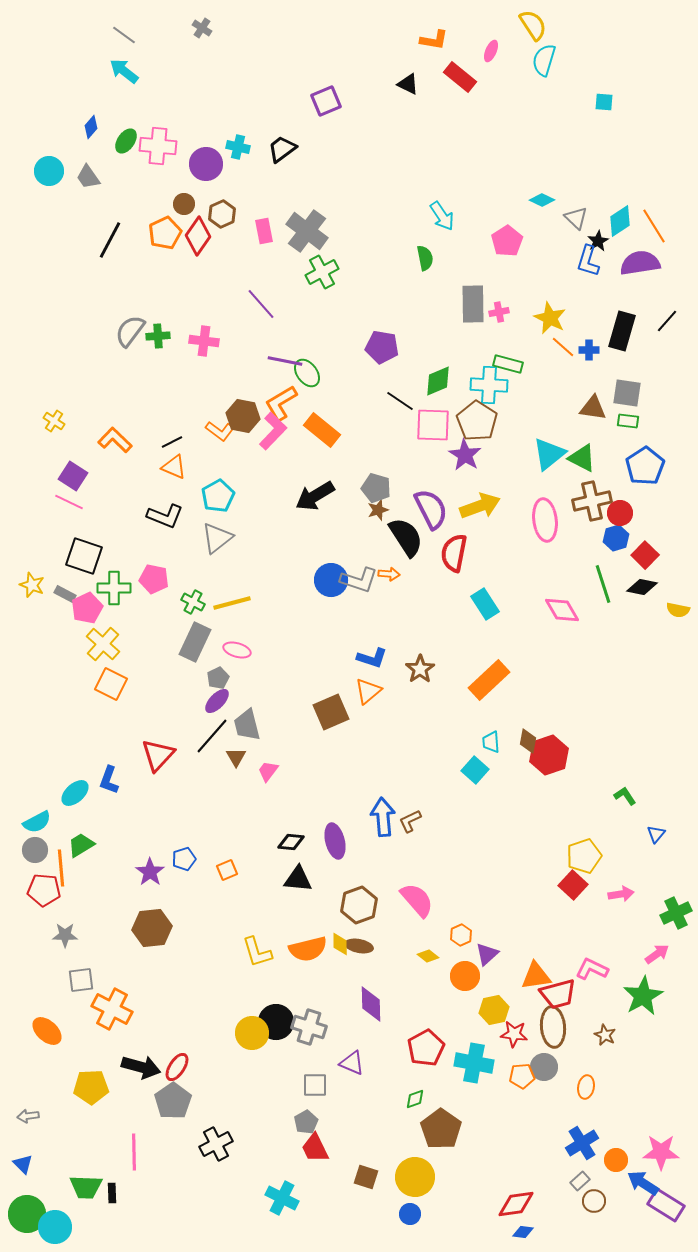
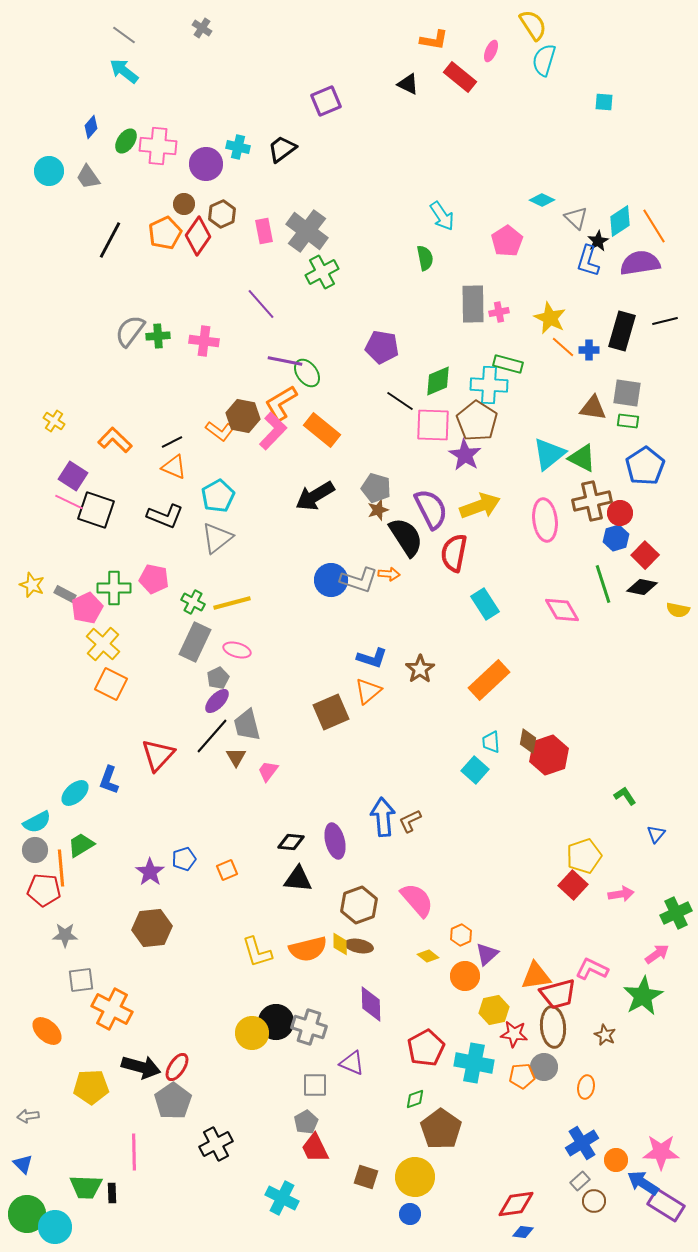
black line at (667, 321): moved 2 px left; rotated 35 degrees clockwise
black square at (84, 556): moved 12 px right, 46 px up
